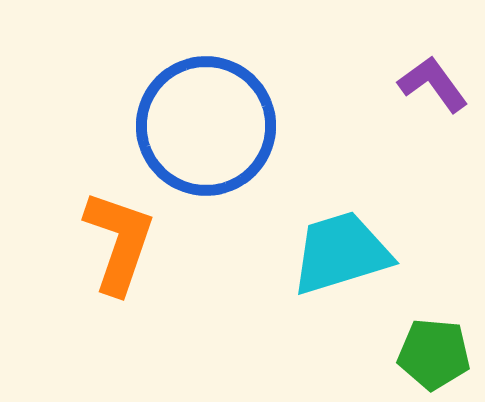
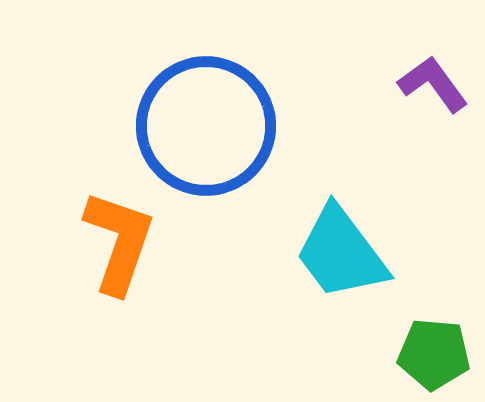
cyan trapezoid: rotated 110 degrees counterclockwise
